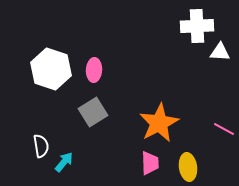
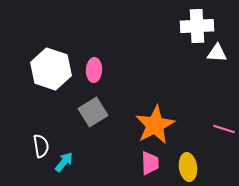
white triangle: moved 3 px left, 1 px down
orange star: moved 4 px left, 2 px down
pink line: rotated 10 degrees counterclockwise
